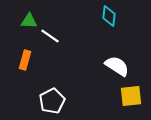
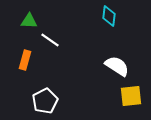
white line: moved 4 px down
white pentagon: moved 7 px left
